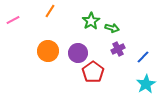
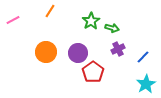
orange circle: moved 2 px left, 1 px down
